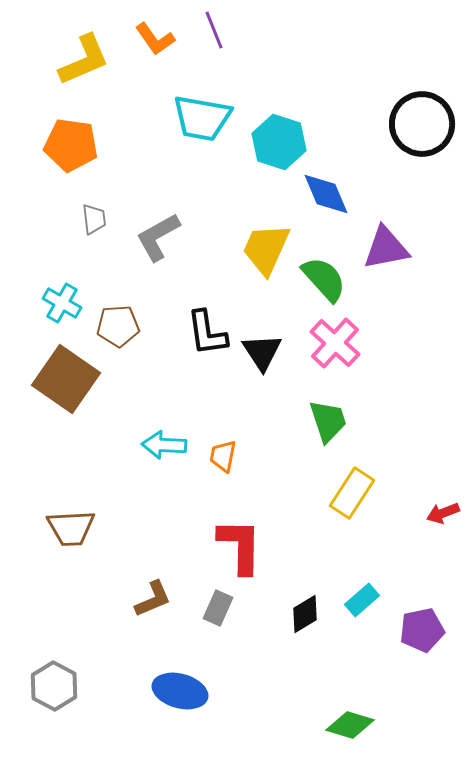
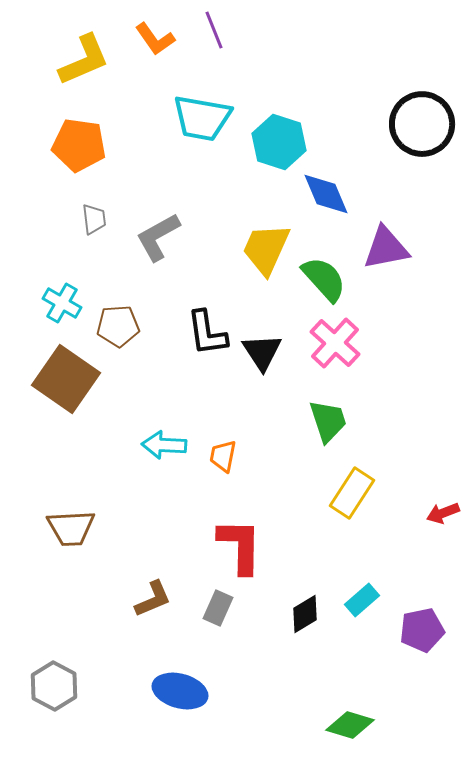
orange pentagon: moved 8 px right
